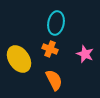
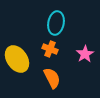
pink star: rotated 18 degrees clockwise
yellow ellipse: moved 2 px left
orange semicircle: moved 2 px left, 2 px up
